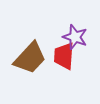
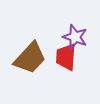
red trapezoid: moved 2 px right, 1 px down
